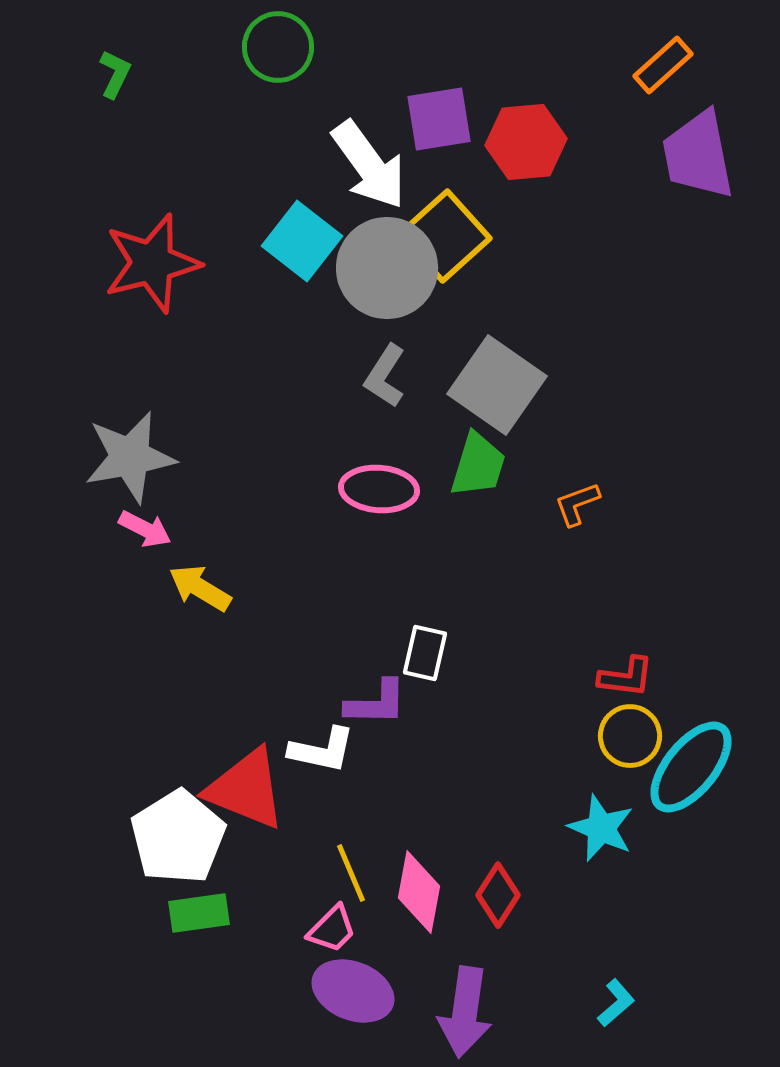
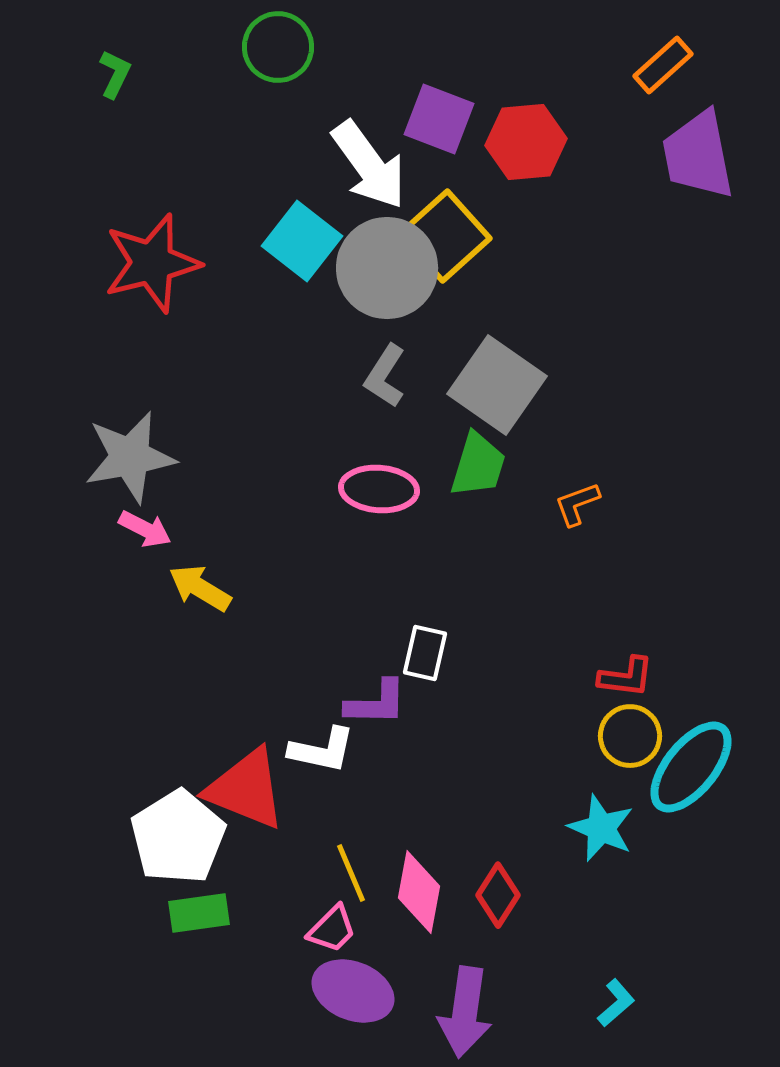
purple square: rotated 30 degrees clockwise
